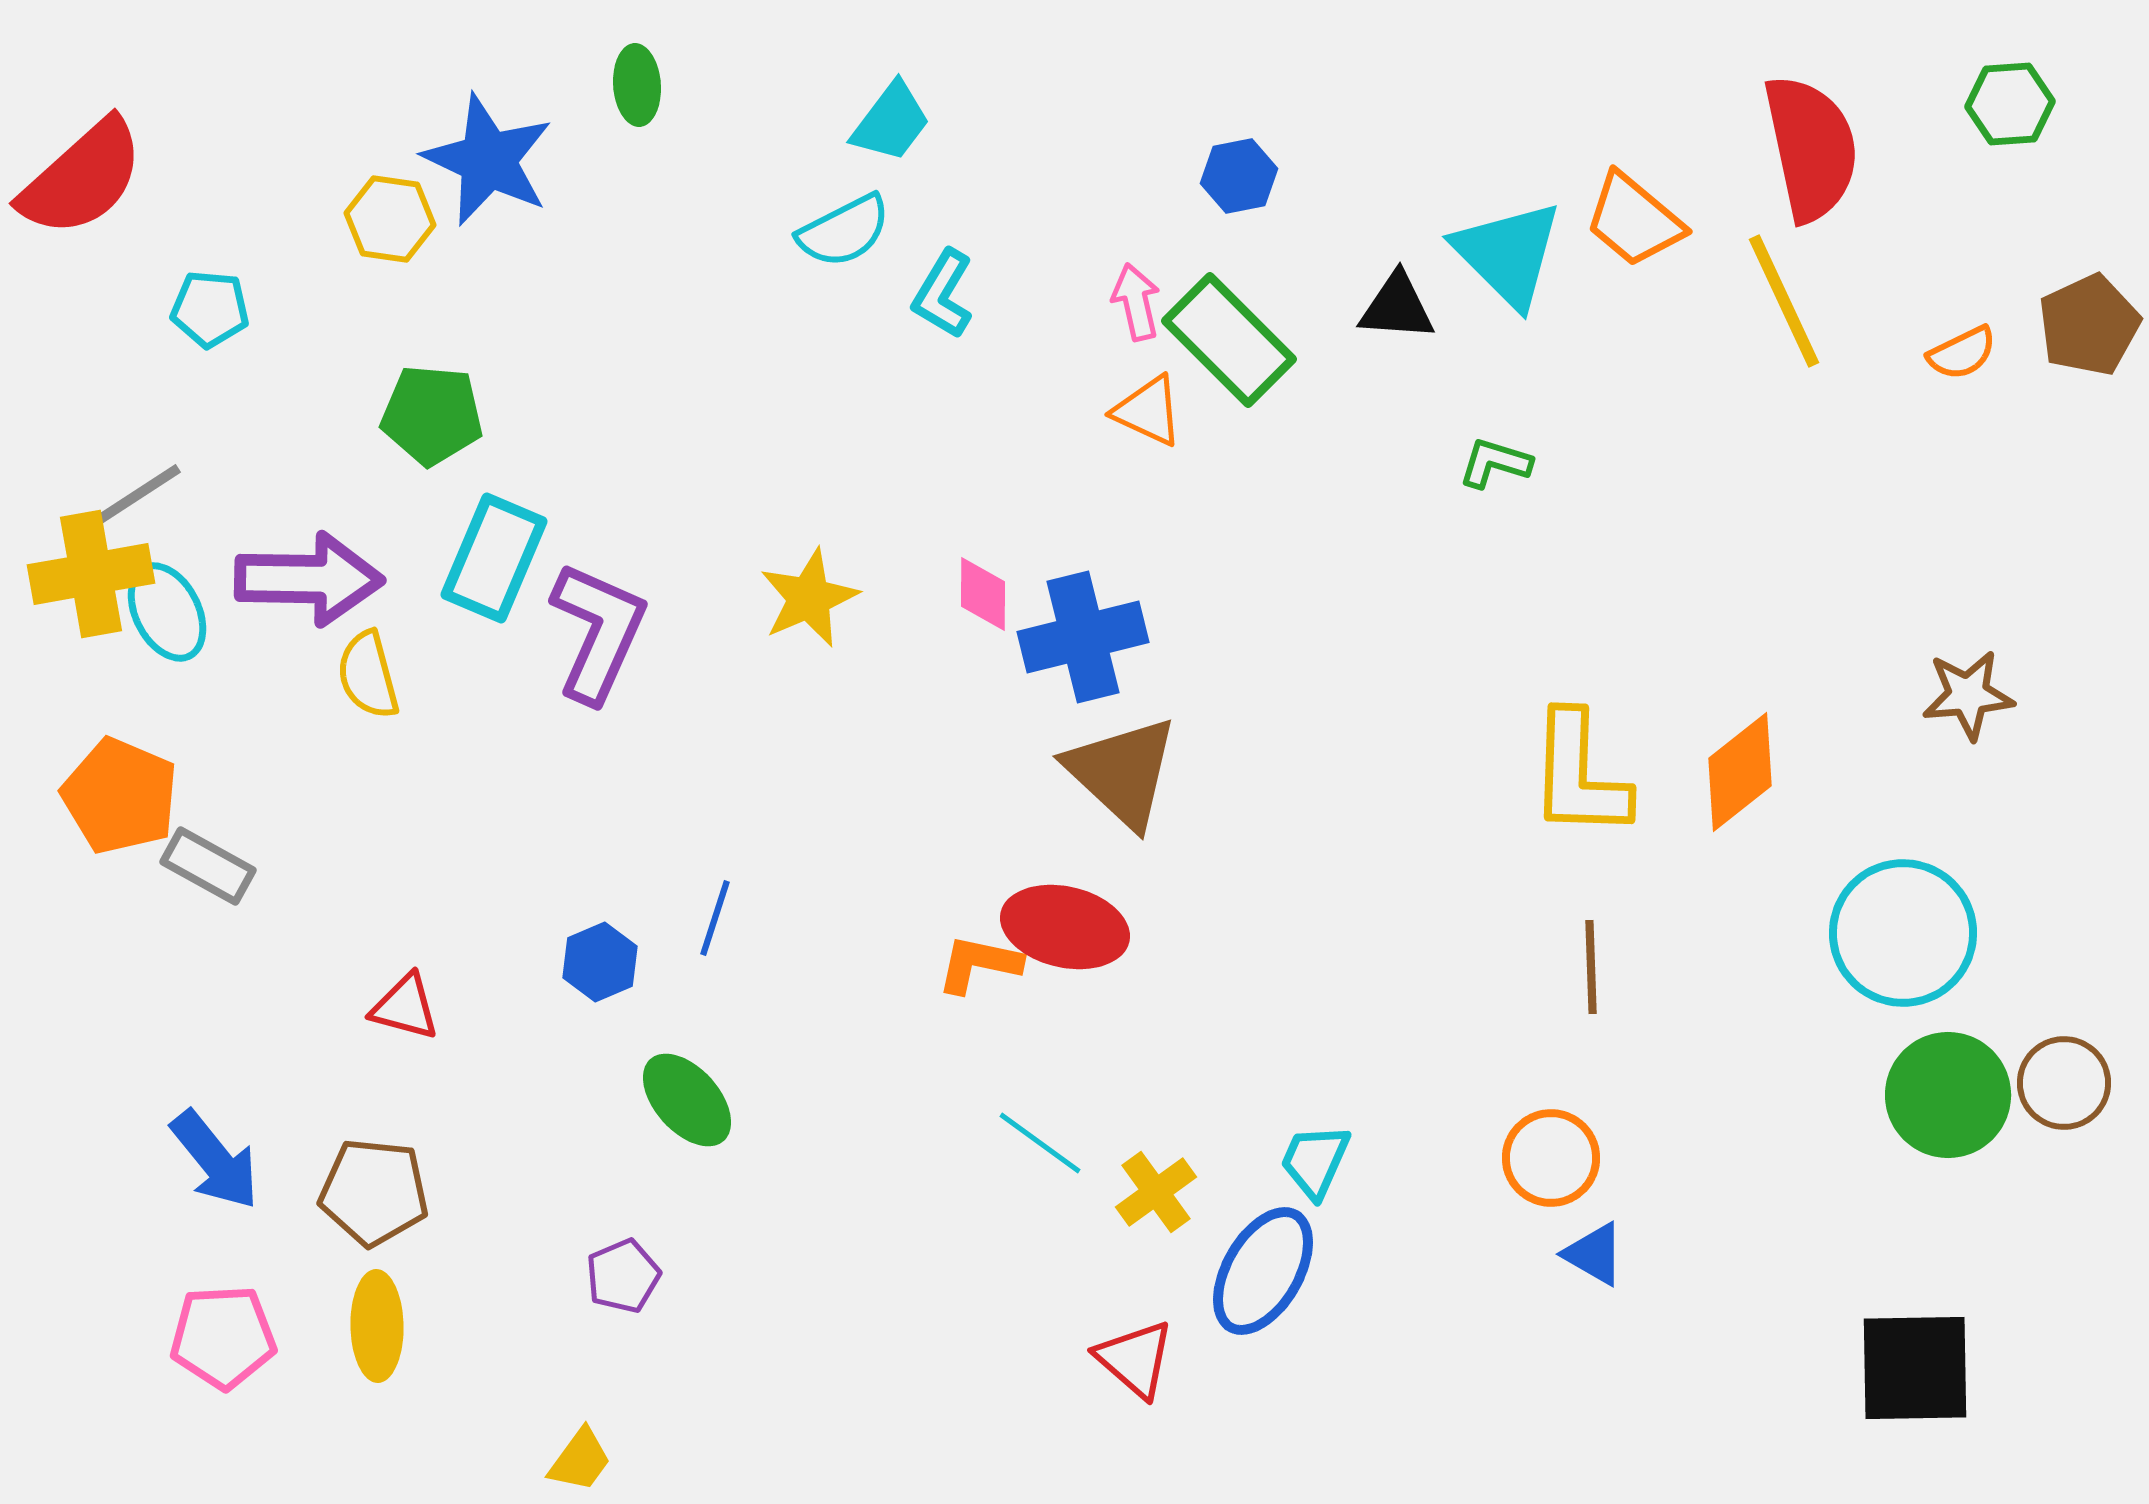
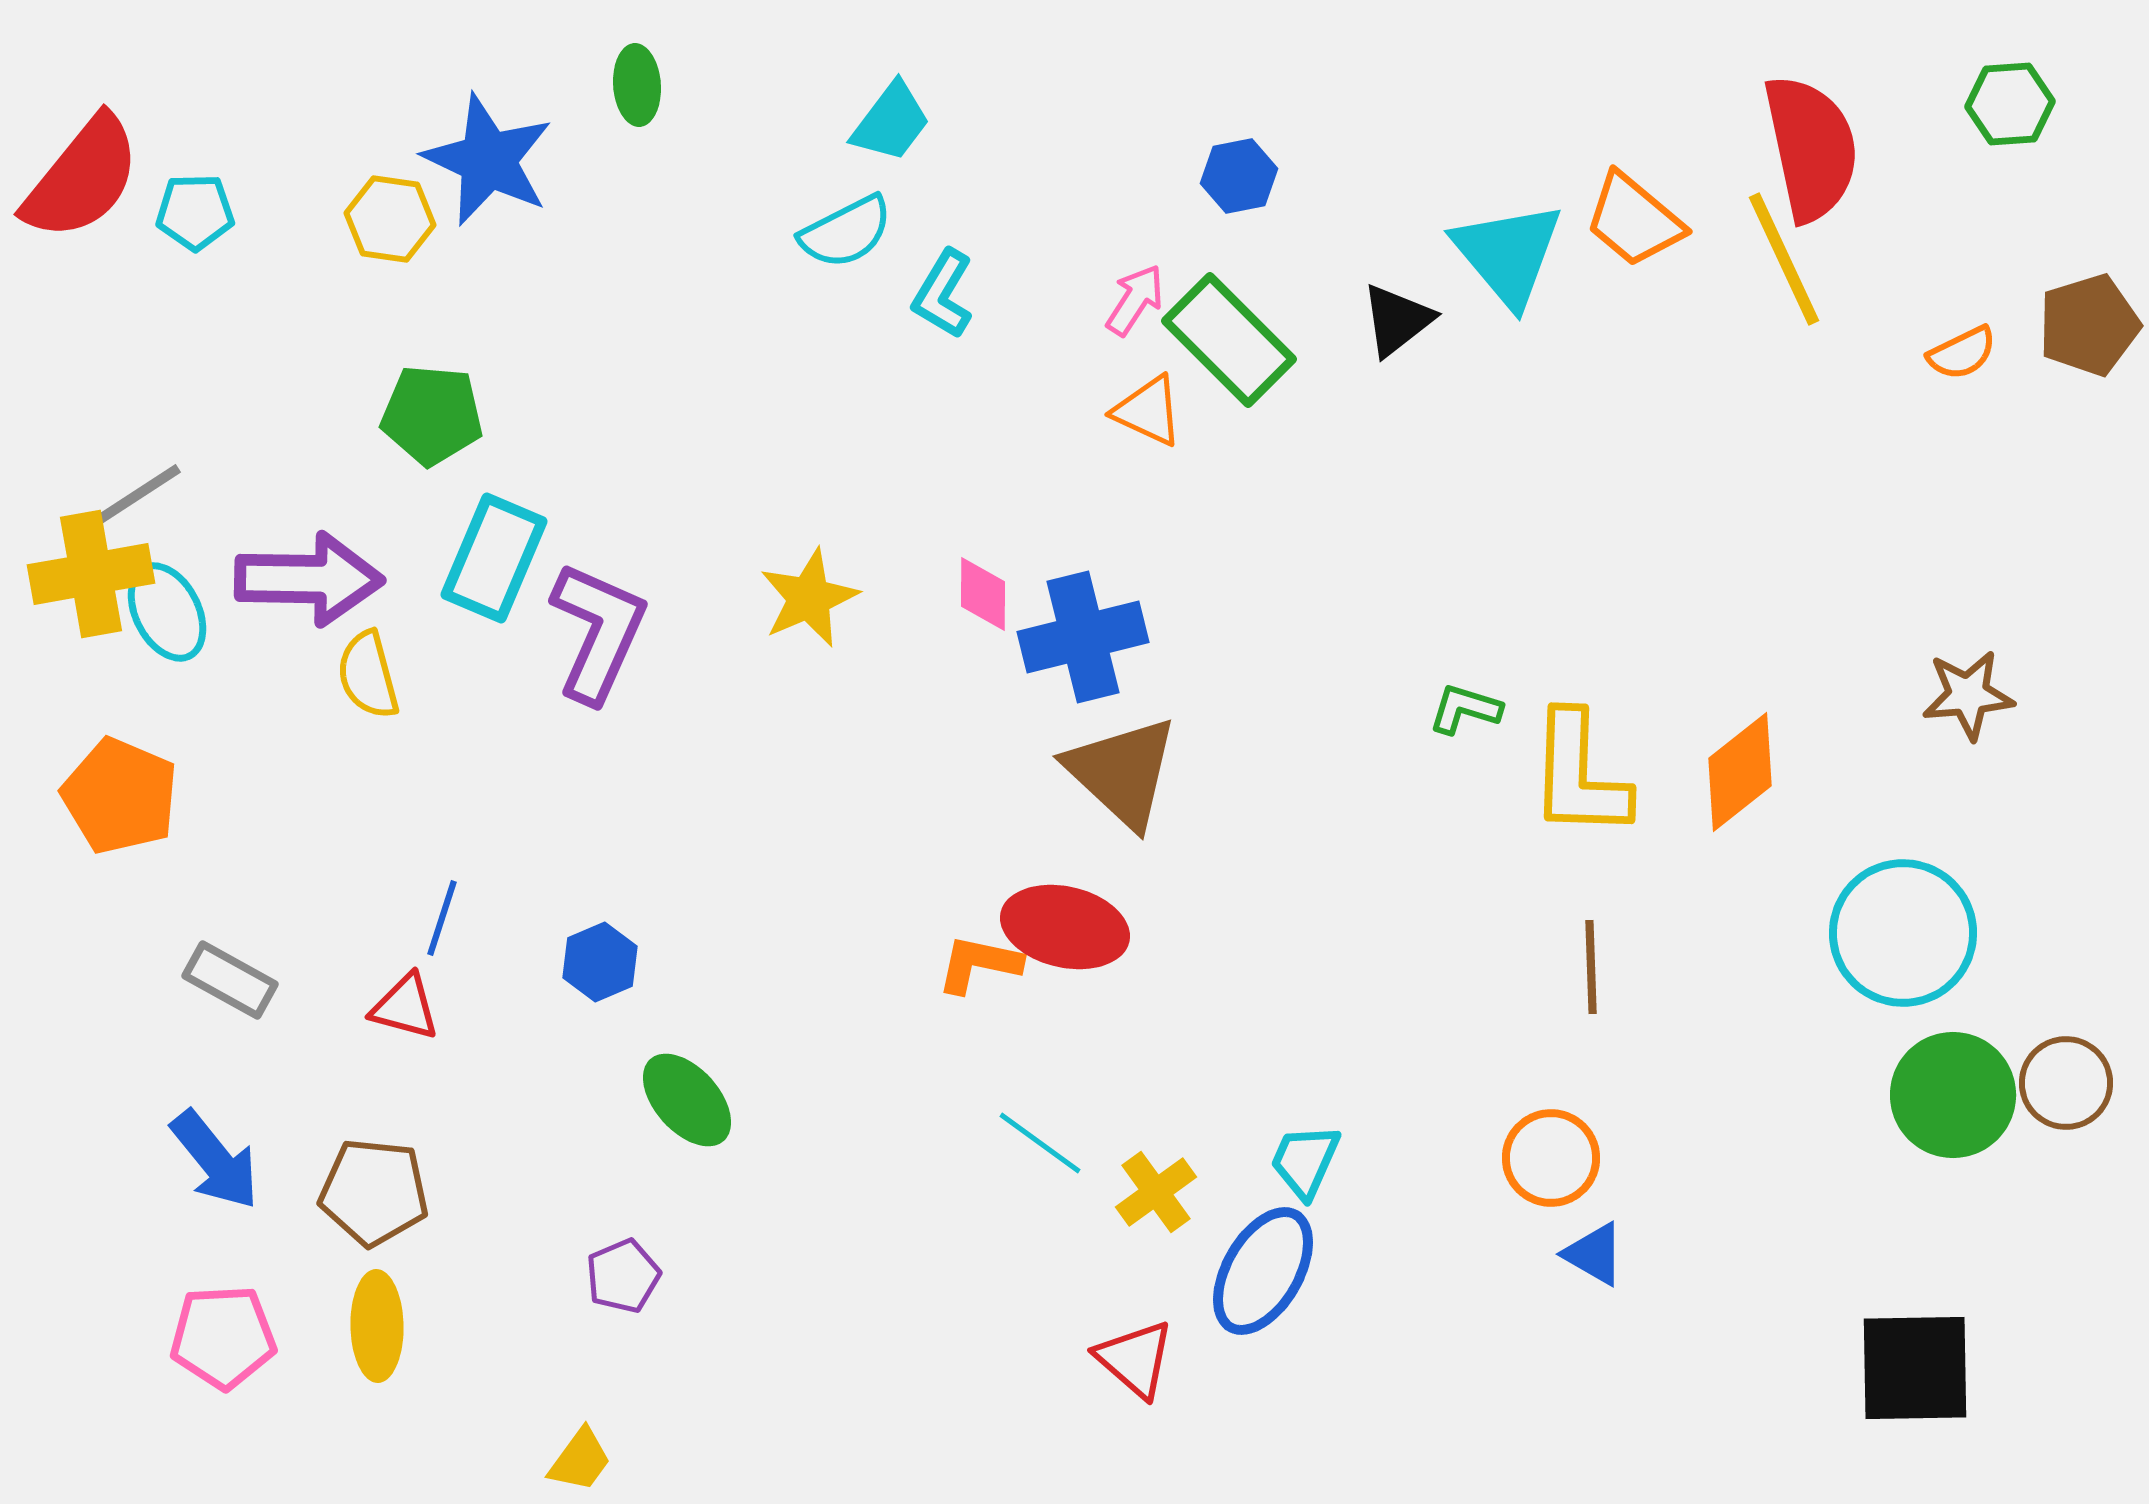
red semicircle at (82, 178): rotated 9 degrees counterclockwise
cyan semicircle at (844, 231): moved 2 px right, 1 px down
cyan triangle at (1508, 254): rotated 5 degrees clockwise
yellow line at (1784, 301): moved 42 px up
pink arrow at (1136, 302): moved 1 px left, 2 px up; rotated 46 degrees clockwise
black triangle at (1397, 307): moved 13 px down; rotated 42 degrees counterclockwise
cyan pentagon at (210, 309): moved 15 px left, 97 px up; rotated 6 degrees counterclockwise
brown pentagon at (2089, 325): rotated 8 degrees clockwise
green L-shape at (1495, 463): moved 30 px left, 246 px down
gray rectangle at (208, 866): moved 22 px right, 114 px down
blue line at (715, 918): moved 273 px left
brown circle at (2064, 1083): moved 2 px right
green circle at (1948, 1095): moved 5 px right
cyan trapezoid at (1315, 1161): moved 10 px left
